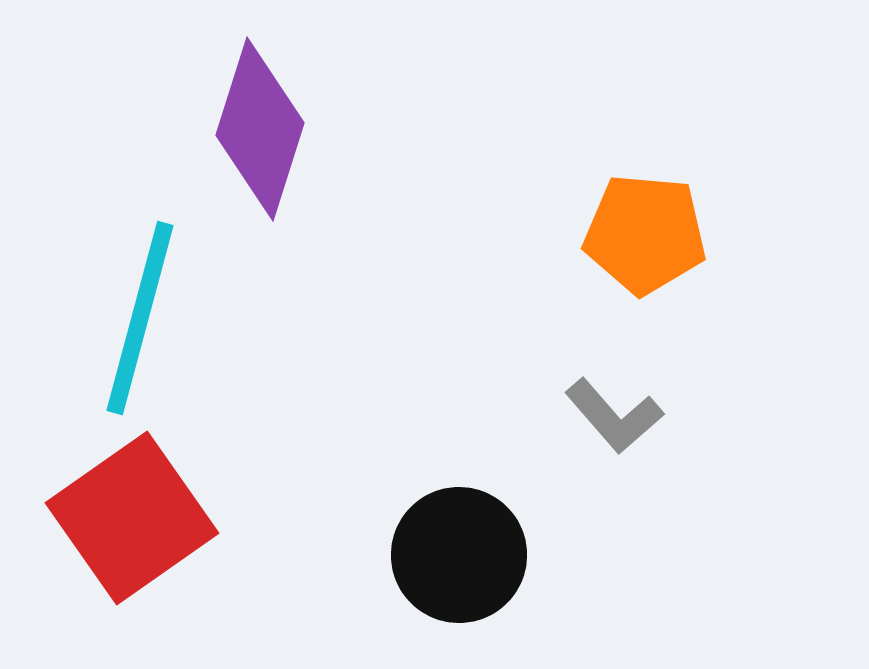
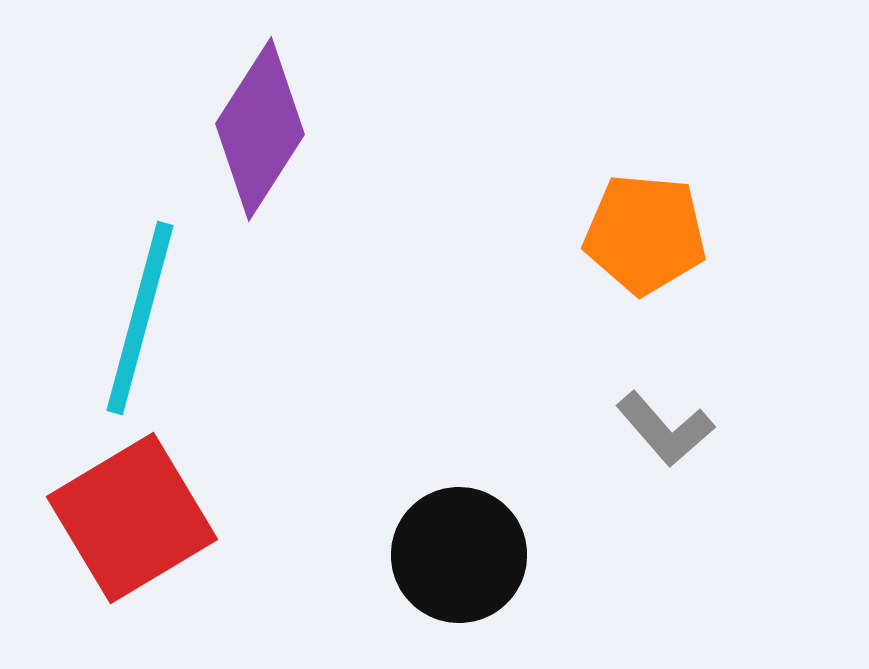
purple diamond: rotated 15 degrees clockwise
gray L-shape: moved 51 px right, 13 px down
red square: rotated 4 degrees clockwise
